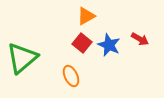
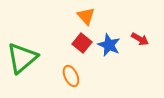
orange triangle: rotated 42 degrees counterclockwise
